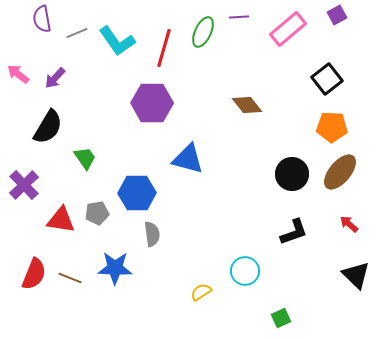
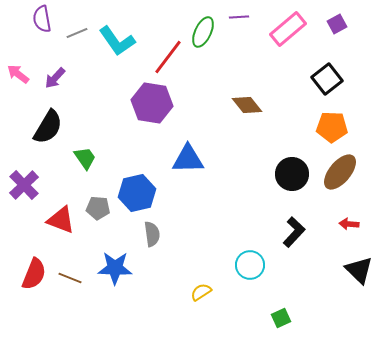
purple square: moved 9 px down
red line: moved 4 px right, 9 px down; rotated 21 degrees clockwise
purple hexagon: rotated 9 degrees clockwise
blue triangle: rotated 16 degrees counterclockwise
blue hexagon: rotated 12 degrees counterclockwise
gray pentagon: moved 1 px right, 5 px up; rotated 15 degrees clockwise
red triangle: rotated 12 degrees clockwise
red arrow: rotated 36 degrees counterclockwise
black L-shape: rotated 28 degrees counterclockwise
cyan circle: moved 5 px right, 6 px up
black triangle: moved 3 px right, 5 px up
